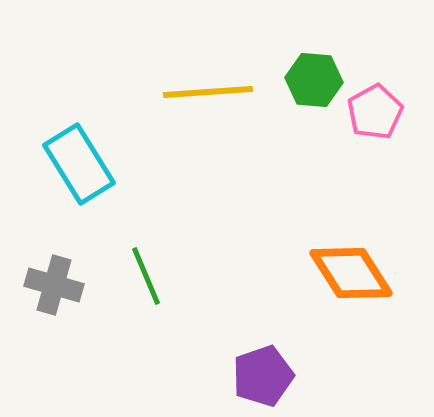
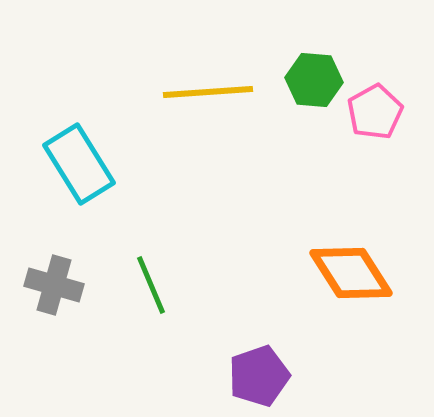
green line: moved 5 px right, 9 px down
purple pentagon: moved 4 px left
